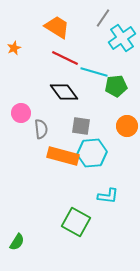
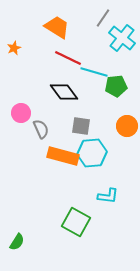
cyan cross: rotated 16 degrees counterclockwise
red line: moved 3 px right
gray semicircle: rotated 18 degrees counterclockwise
